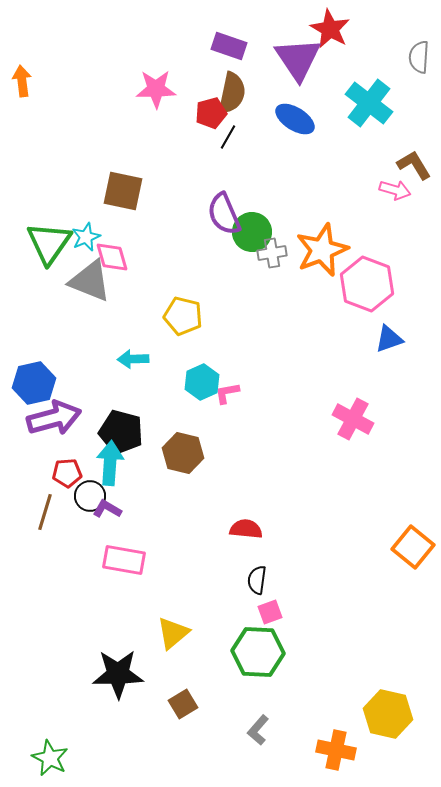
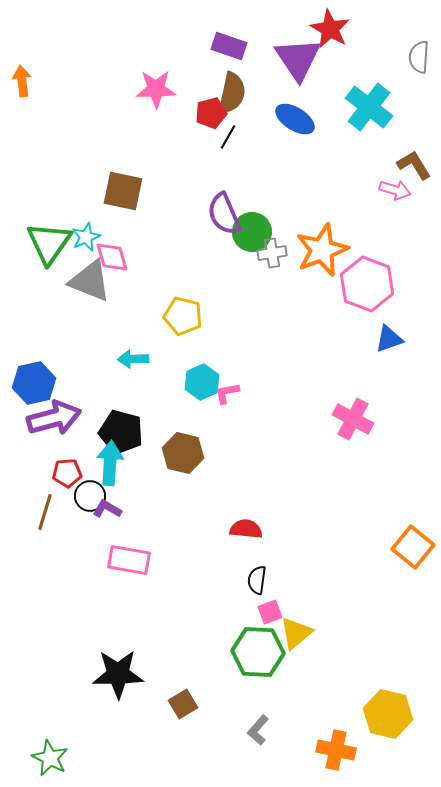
cyan cross at (369, 103): moved 4 px down
pink rectangle at (124, 560): moved 5 px right
yellow triangle at (173, 633): moved 123 px right
